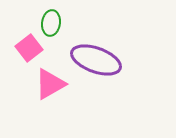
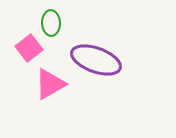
green ellipse: rotated 10 degrees counterclockwise
